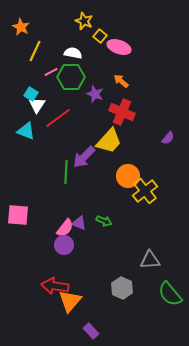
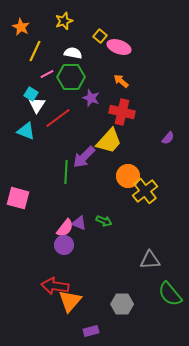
yellow star: moved 20 px left; rotated 30 degrees clockwise
pink line: moved 4 px left, 2 px down
purple star: moved 4 px left, 4 px down
red cross: rotated 10 degrees counterclockwise
pink square: moved 17 px up; rotated 10 degrees clockwise
gray hexagon: moved 16 px down; rotated 25 degrees counterclockwise
purple rectangle: rotated 63 degrees counterclockwise
